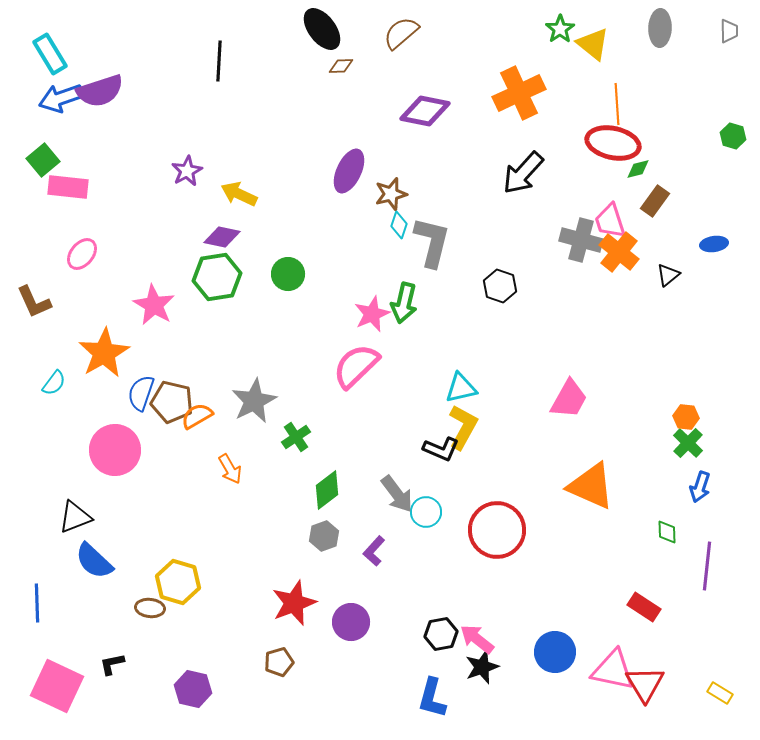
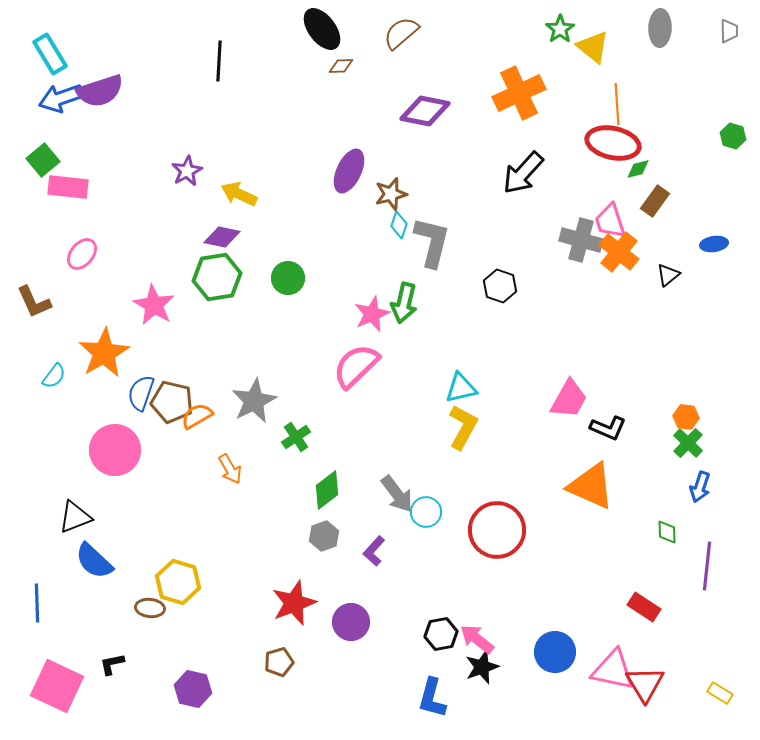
yellow triangle at (593, 44): moved 3 px down
green circle at (288, 274): moved 4 px down
cyan semicircle at (54, 383): moved 7 px up
black L-shape at (441, 449): moved 167 px right, 21 px up
